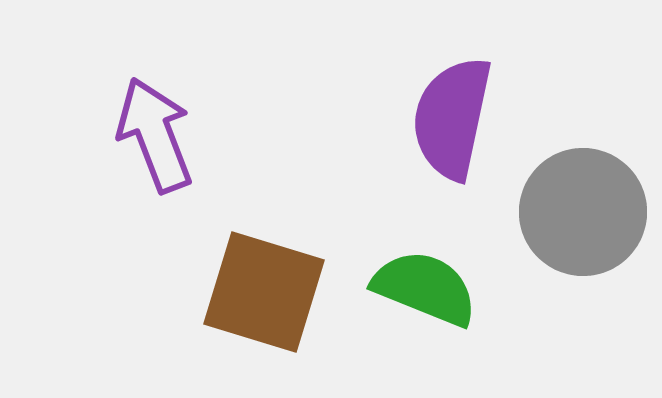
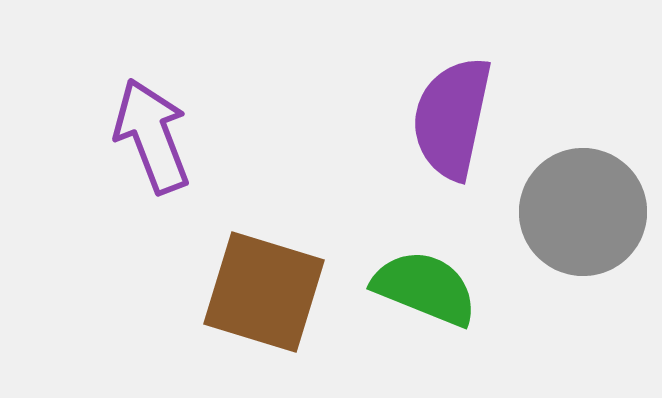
purple arrow: moved 3 px left, 1 px down
